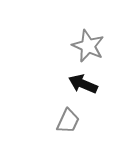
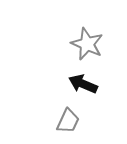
gray star: moved 1 px left, 2 px up
